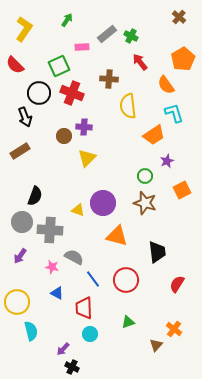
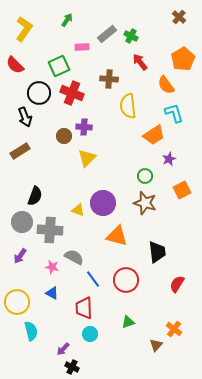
purple star at (167, 161): moved 2 px right, 2 px up
blue triangle at (57, 293): moved 5 px left
